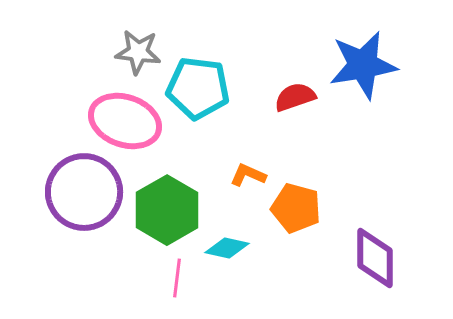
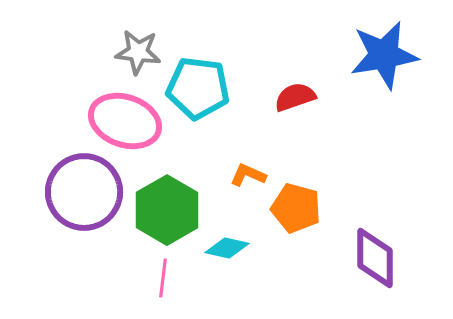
blue star: moved 21 px right, 10 px up
pink line: moved 14 px left
